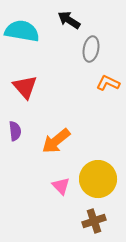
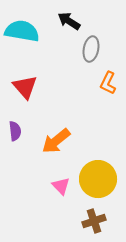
black arrow: moved 1 px down
orange L-shape: rotated 90 degrees counterclockwise
